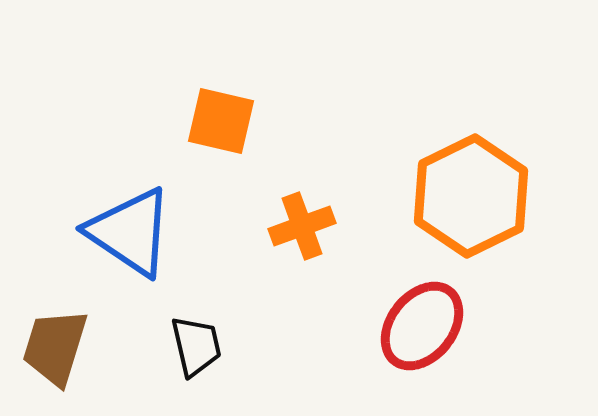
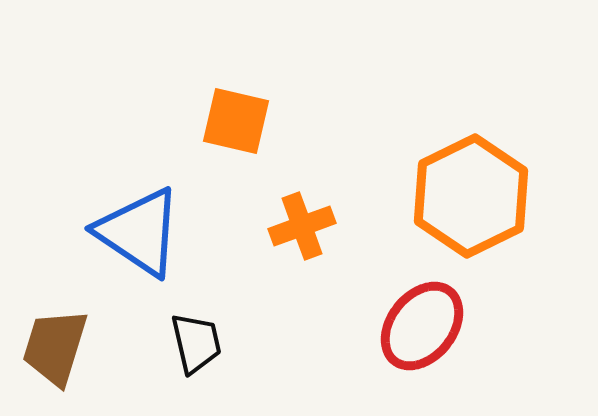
orange square: moved 15 px right
blue triangle: moved 9 px right
black trapezoid: moved 3 px up
